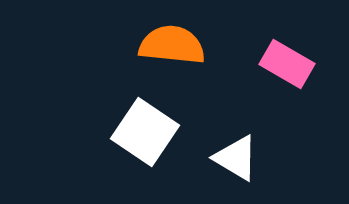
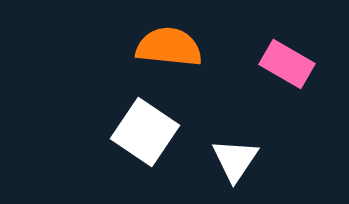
orange semicircle: moved 3 px left, 2 px down
white triangle: moved 1 px left, 2 px down; rotated 33 degrees clockwise
